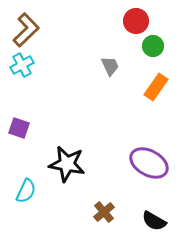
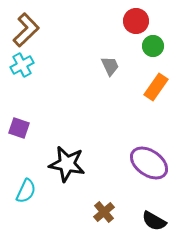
purple ellipse: rotated 6 degrees clockwise
